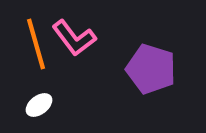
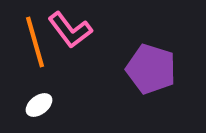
pink L-shape: moved 4 px left, 8 px up
orange line: moved 1 px left, 2 px up
